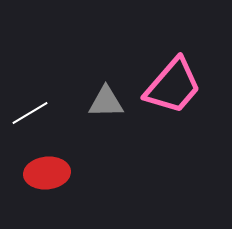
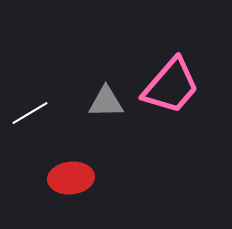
pink trapezoid: moved 2 px left
red ellipse: moved 24 px right, 5 px down
